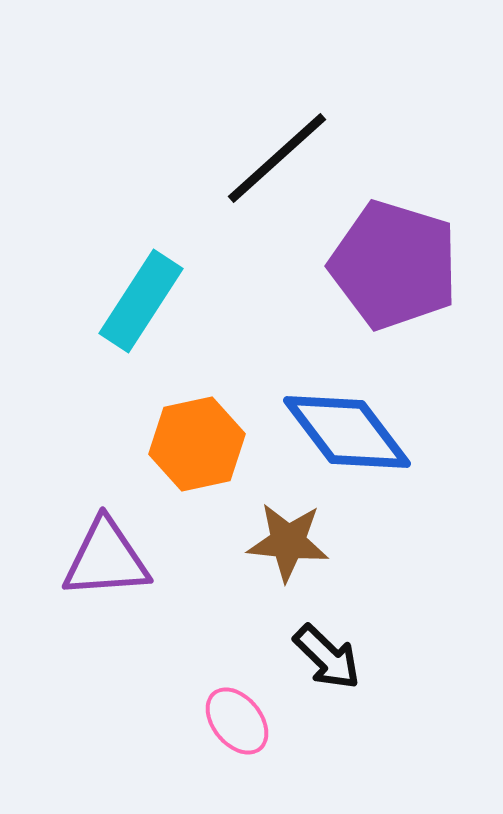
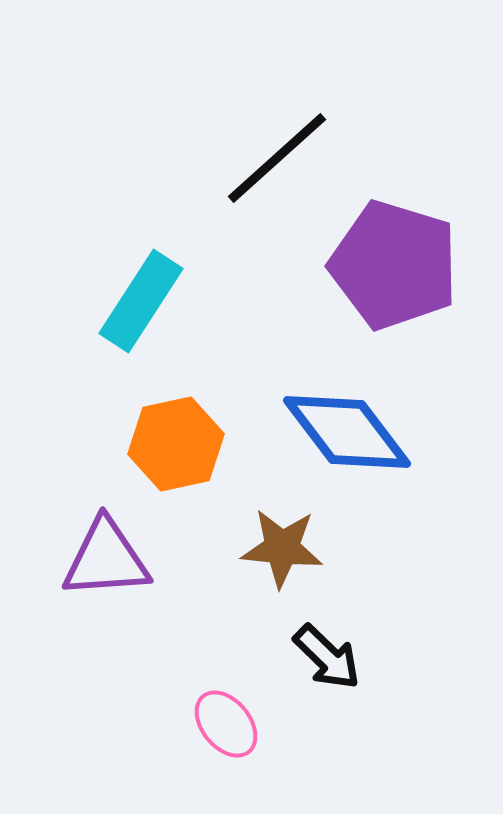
orange hexagon: moved 21 px left
brown star: moved 6 px left, 6 px down
pink ellipse: moved 11 px left, 3 px down
